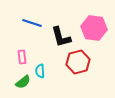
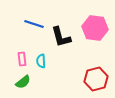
blue line: moved 2 px right, 1 px down
pink hexagon: moved 1 px right
pink rectangle: moved 2 px down
red hexagon: moved 18 px right, 17 px down
cyan semicircle: moved 1 px right, 10 px up
